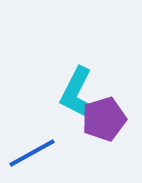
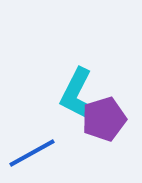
cyan L-shape: moved 1 px down
